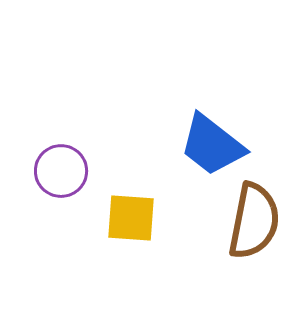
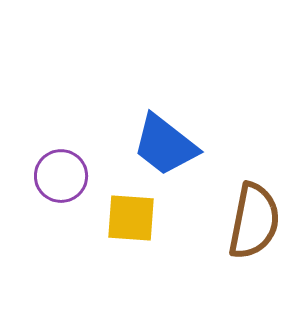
blue trapezoid: moved 47 px left
purple circle: moved 5 px down
